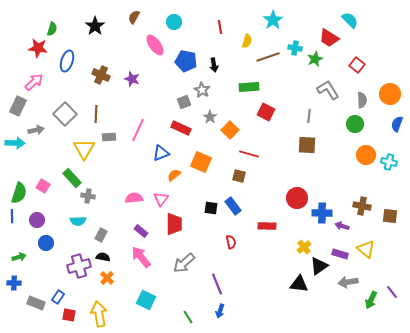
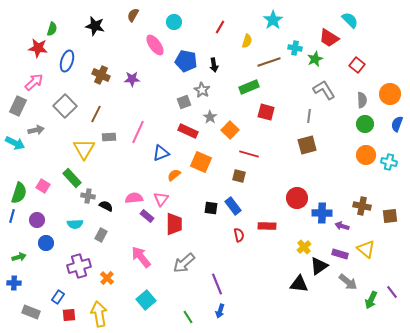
brown semicircle at (134, 17): moved 1 px left, 2 px up
black star at (95, 26): rotated 24 degrees counterclockwise
red line at (220, 27): rotated 40 degrees clockwise
brown line at (268, 57): moved 1 px right, 5 px down
purple star at (132, 79): rotated 21 degrees counterclockwise
green rectangle at (249, 87): rotated 18 degrees counterclockwise
gray L-shape at (328, 90): moved 4 px left
red square at (266, 112): rotated 12 degrees counterclockwise
gray square at (65, 114): moved 8 px up
brown line at (96, 114): rotated 24 degrees clockwise
green circle at (355, 124): moved 10 px right
red rectangle at (181, 128): moved 7 px right, 3 px down
pink line at (138, 130): moved 2 px down
cyan arrow at (15, 143): rotated 24 degrees clockwise
brown square at (307, 145): rotated 18 degrees counterclockwise
blue line at (12, 216): rotated 16 degrees clockwise
brown square at (390, 216): rotated 14 degrees counterclockwise
cyan semicircle at (78, 221): moved 3 px left, 3 px down
purple rectangle at (141, 231): moved 6 px right, 15 px up
red semicircle at (231, 242): moved 8 px right, 7 px up
black semicircle at (103, 257): moved 3 px right, 51 px up; rotated 16 degrees clockwise
gray arrow at (348, 282): rotated 132 degrees counterclockwise
cyan square at (146, 300): rotated 24 degrees clockwise
gray rectangle at (36, 303): moved 5 px left, 9 px down
red square at (69, 315): rotated 16 degrees counterclockwise
